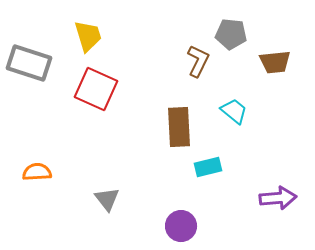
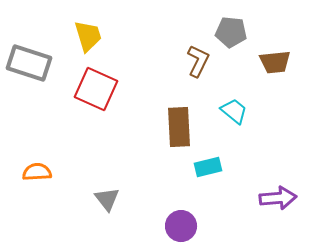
gray pentagon: moved 2 px up
